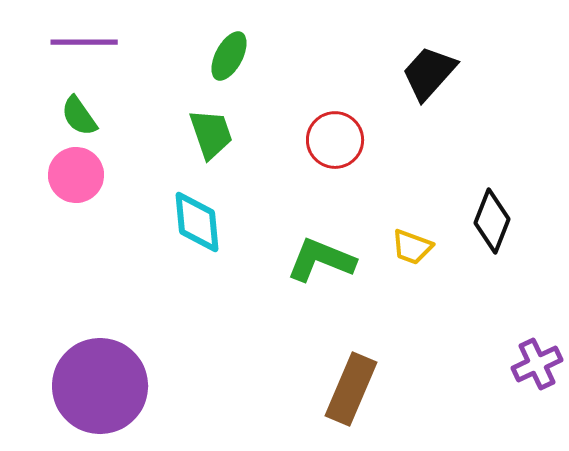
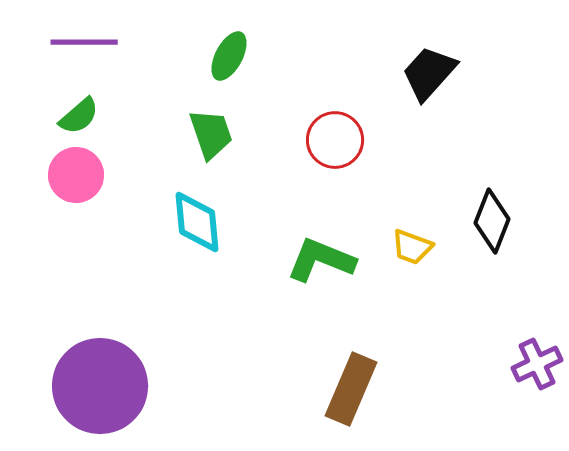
green semicircle: rotated 96 degrees counterclockwise
